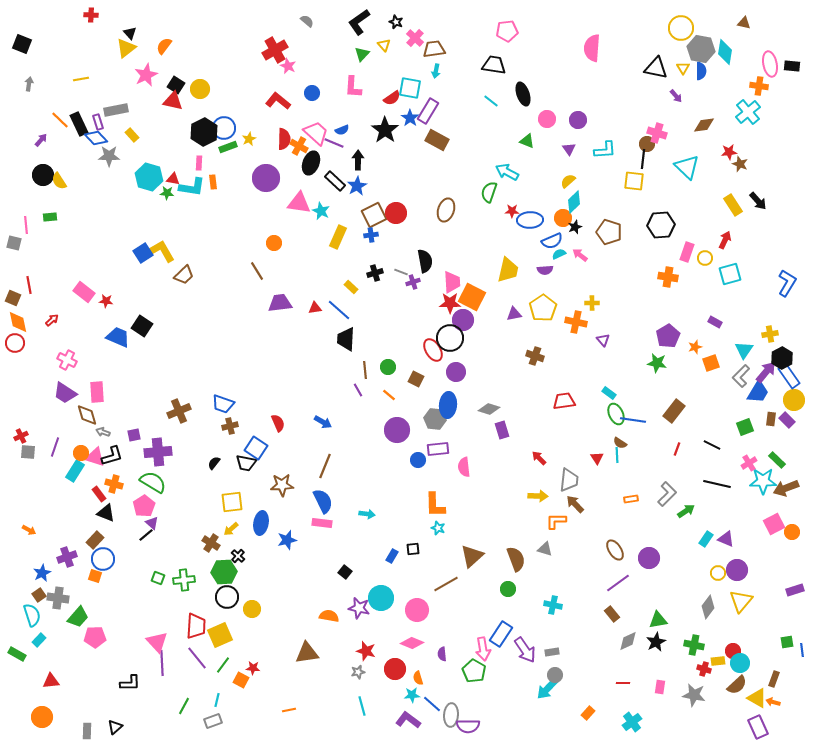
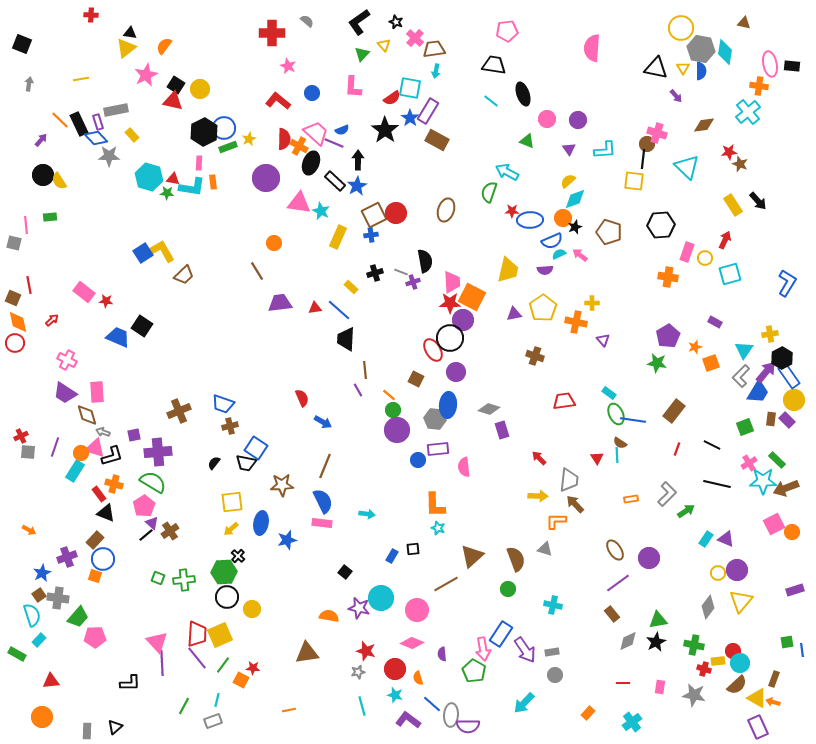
black triangle at (130, 33): rotated 40 degrees counterclockwise
red cross at (275, 50): moved 3 px left, 17 px up; rotated 30 degrees clockwise
cyan diamond at (574, 202): moved 1 px right, 3 px up; rotated 25 degrees clockwise
green circle at (388, 367): moved 5 px right, 43 px down
red semicircle at (278, 423): moved 24 px right, 25 px up
pink triangle at (95, 457): moved 9 px up
brown cross at (211, 543): moved 41 px left, 12 px up; rotated 24 degrees clockwise
red trapezoid at (196, 626): moved 1 px right, 8 px down
cyan arrow at (547, 689): moved 23 px left, 14 px down
cyan star at (412, 695): moved 17 px left; rotated 21 degrees clockwise
